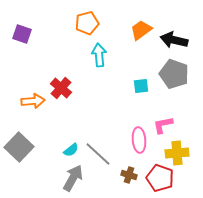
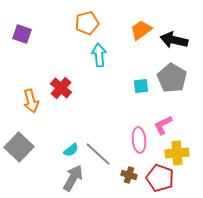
gray pentagon: moved 2 px left, 4 px down; rotated 12 degrees clockwise
orange arrow: moved 2 px left; rotated 80 degrees clockwise
pink L-shape: rotated 15 degrees counterclockwise
